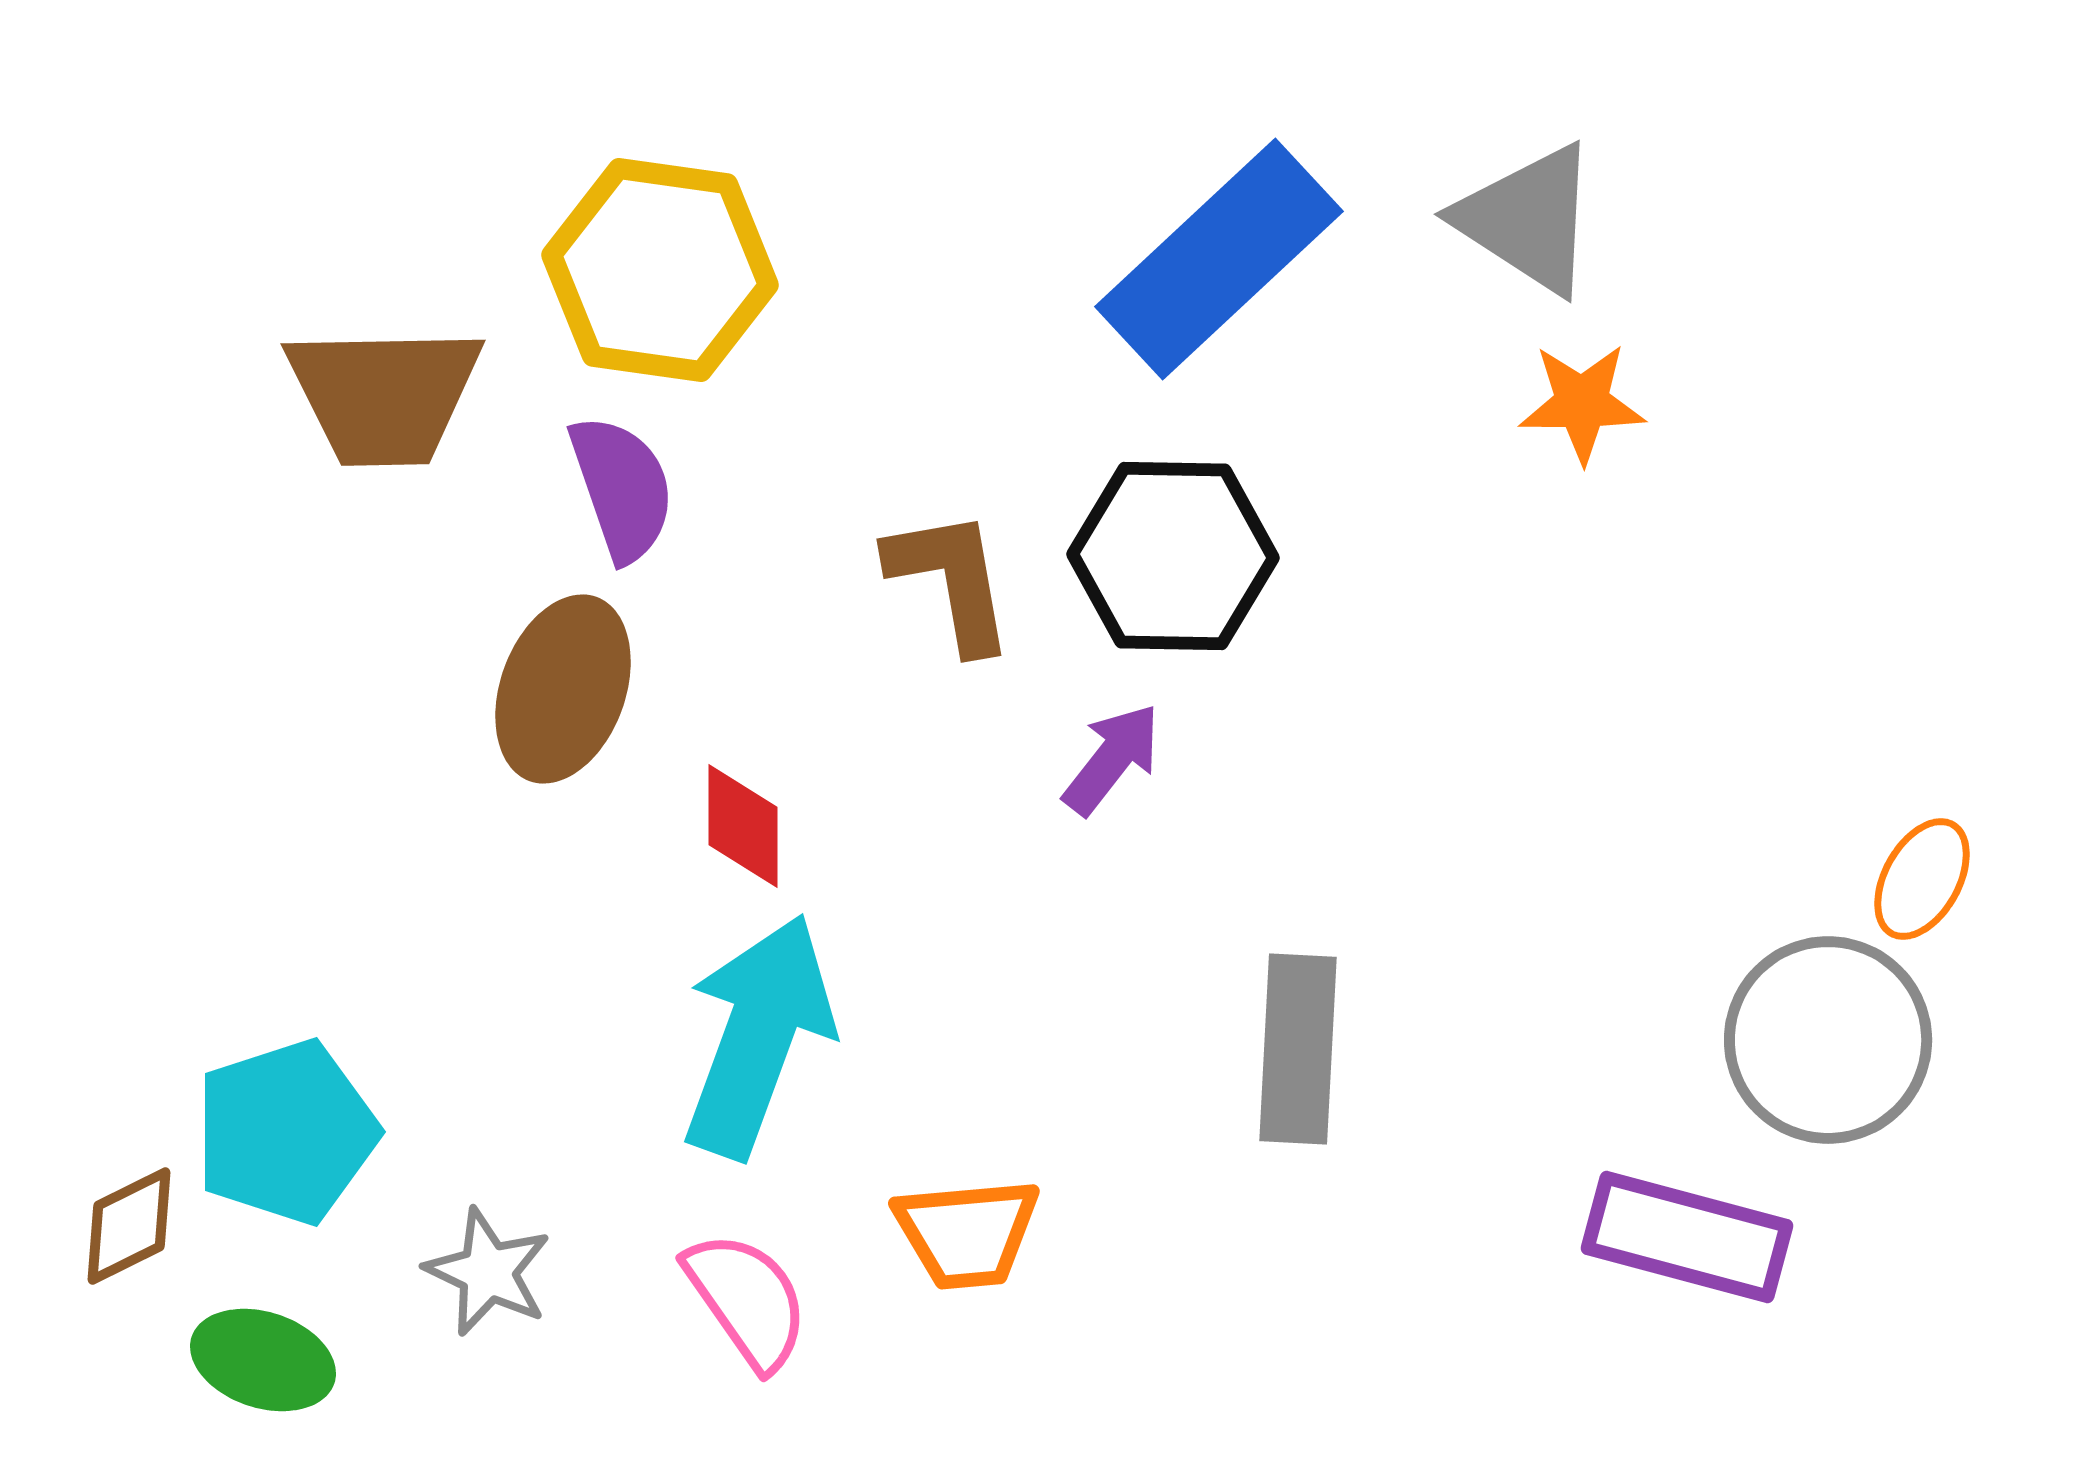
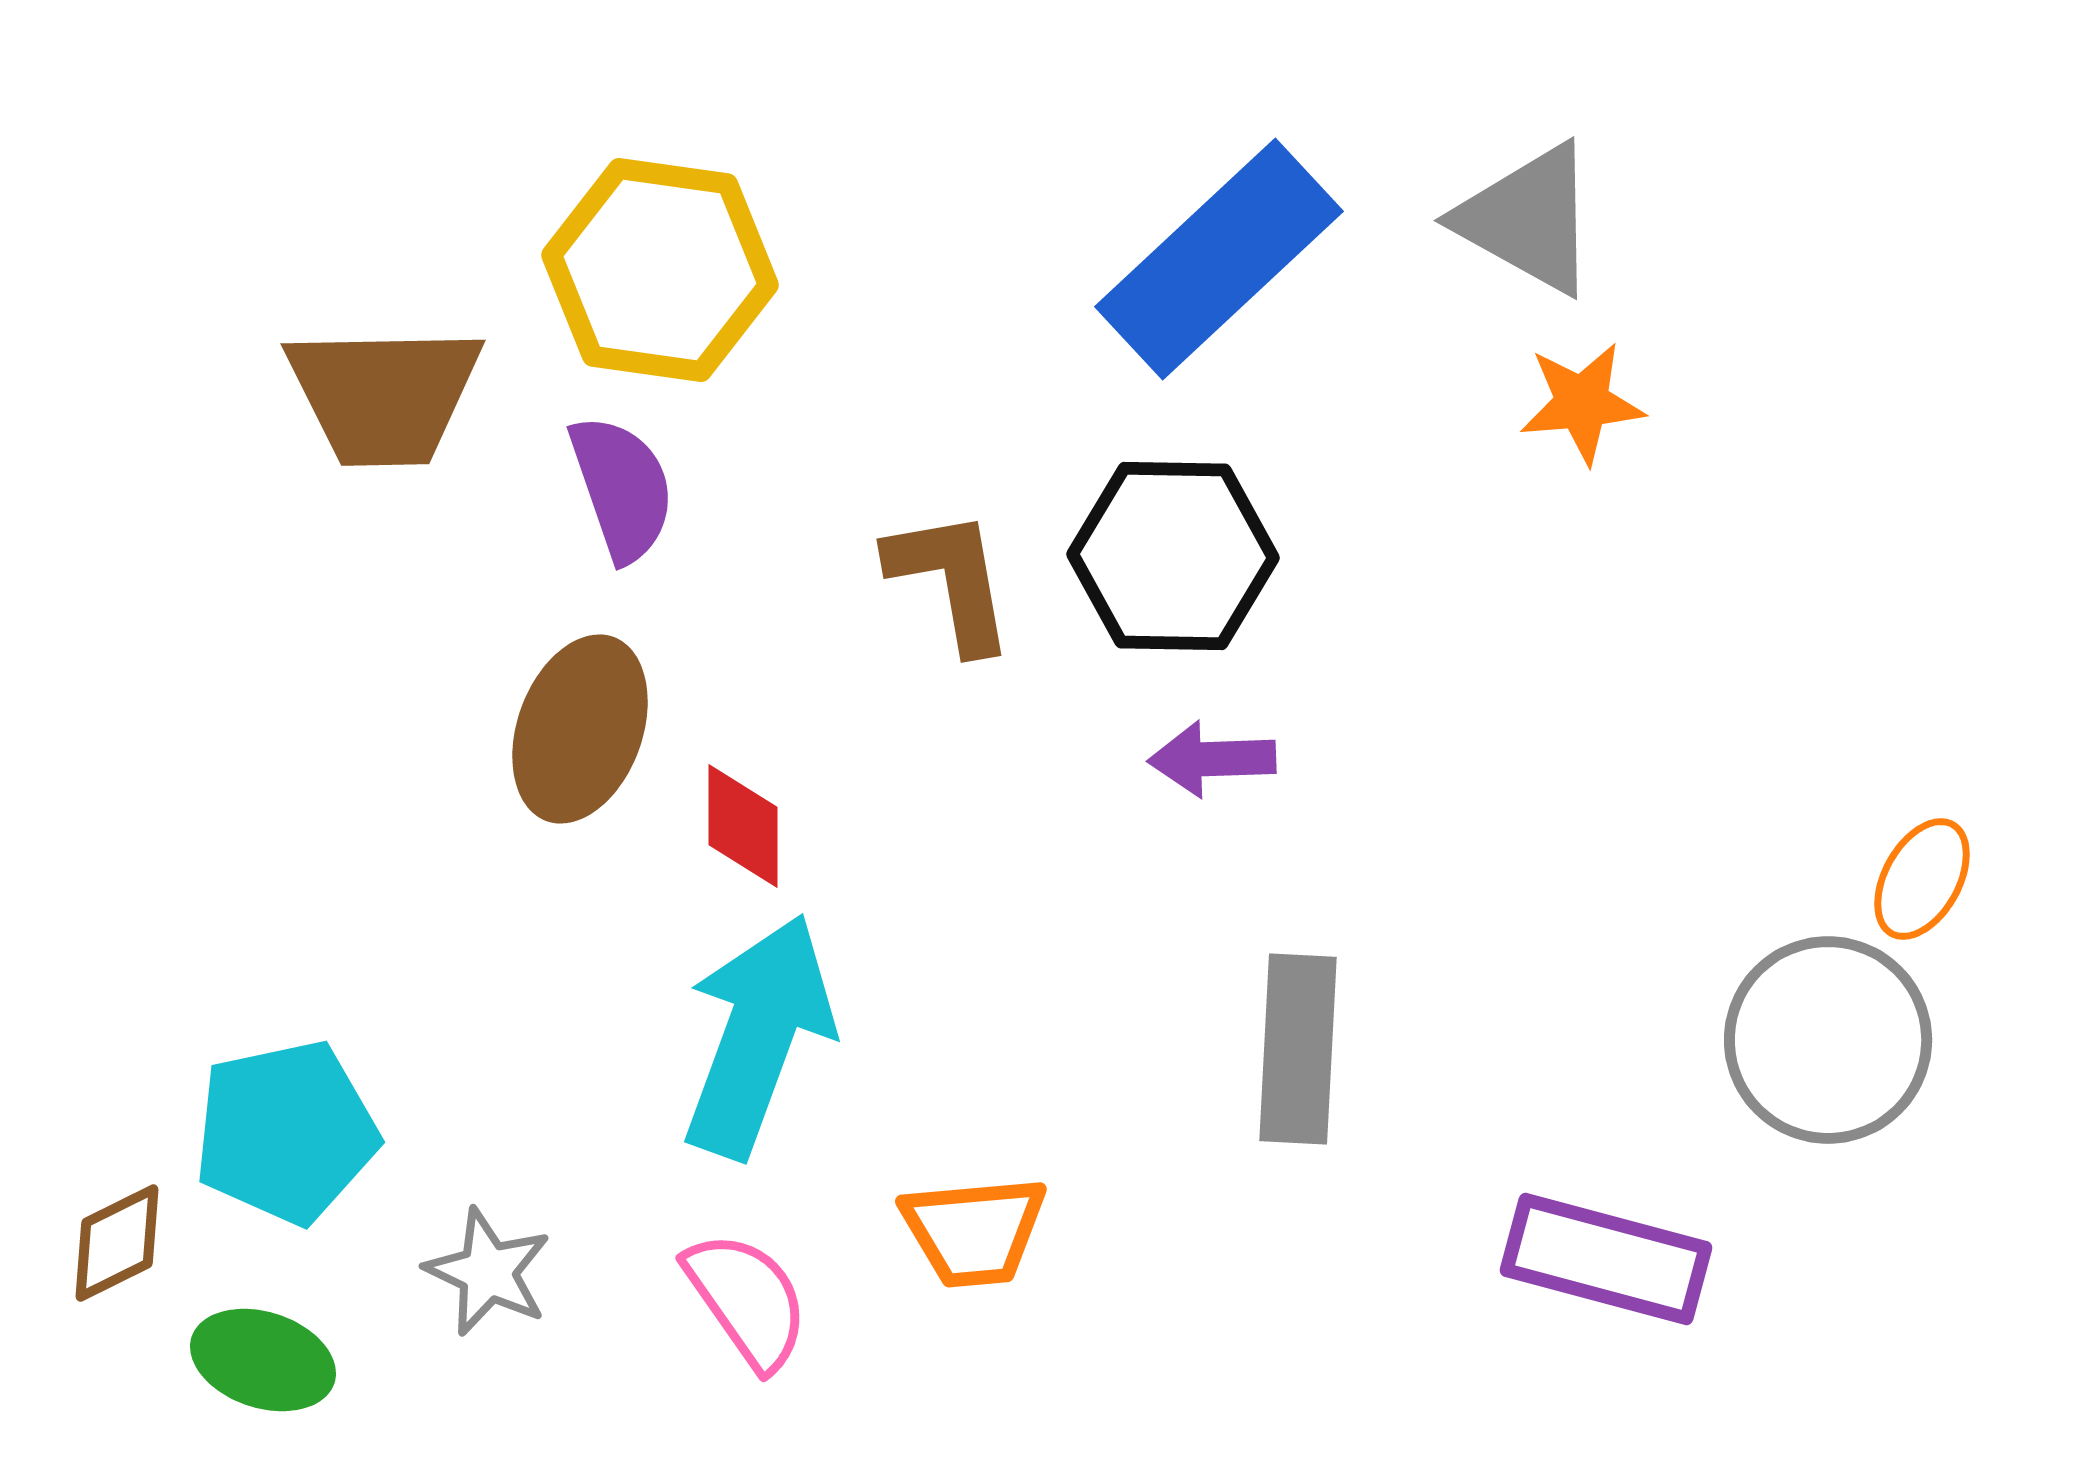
gray triangle: rotated 4 degrees counterclockwise
orange star: rotated 5 degrees counterclockwise
brown ellipse: moved 17 px right, 40 px down
purple arrow: moved 100 px right; rotated 130 degrees counterclockwise
cyan pentagon: rotated 6 degrees clockwise
brown diamond: moved 12 px left, 17 px down
orange trapezoid: moved 7 px right, 2 px up
purple rectangle: moved 81 px left, 22 px down
